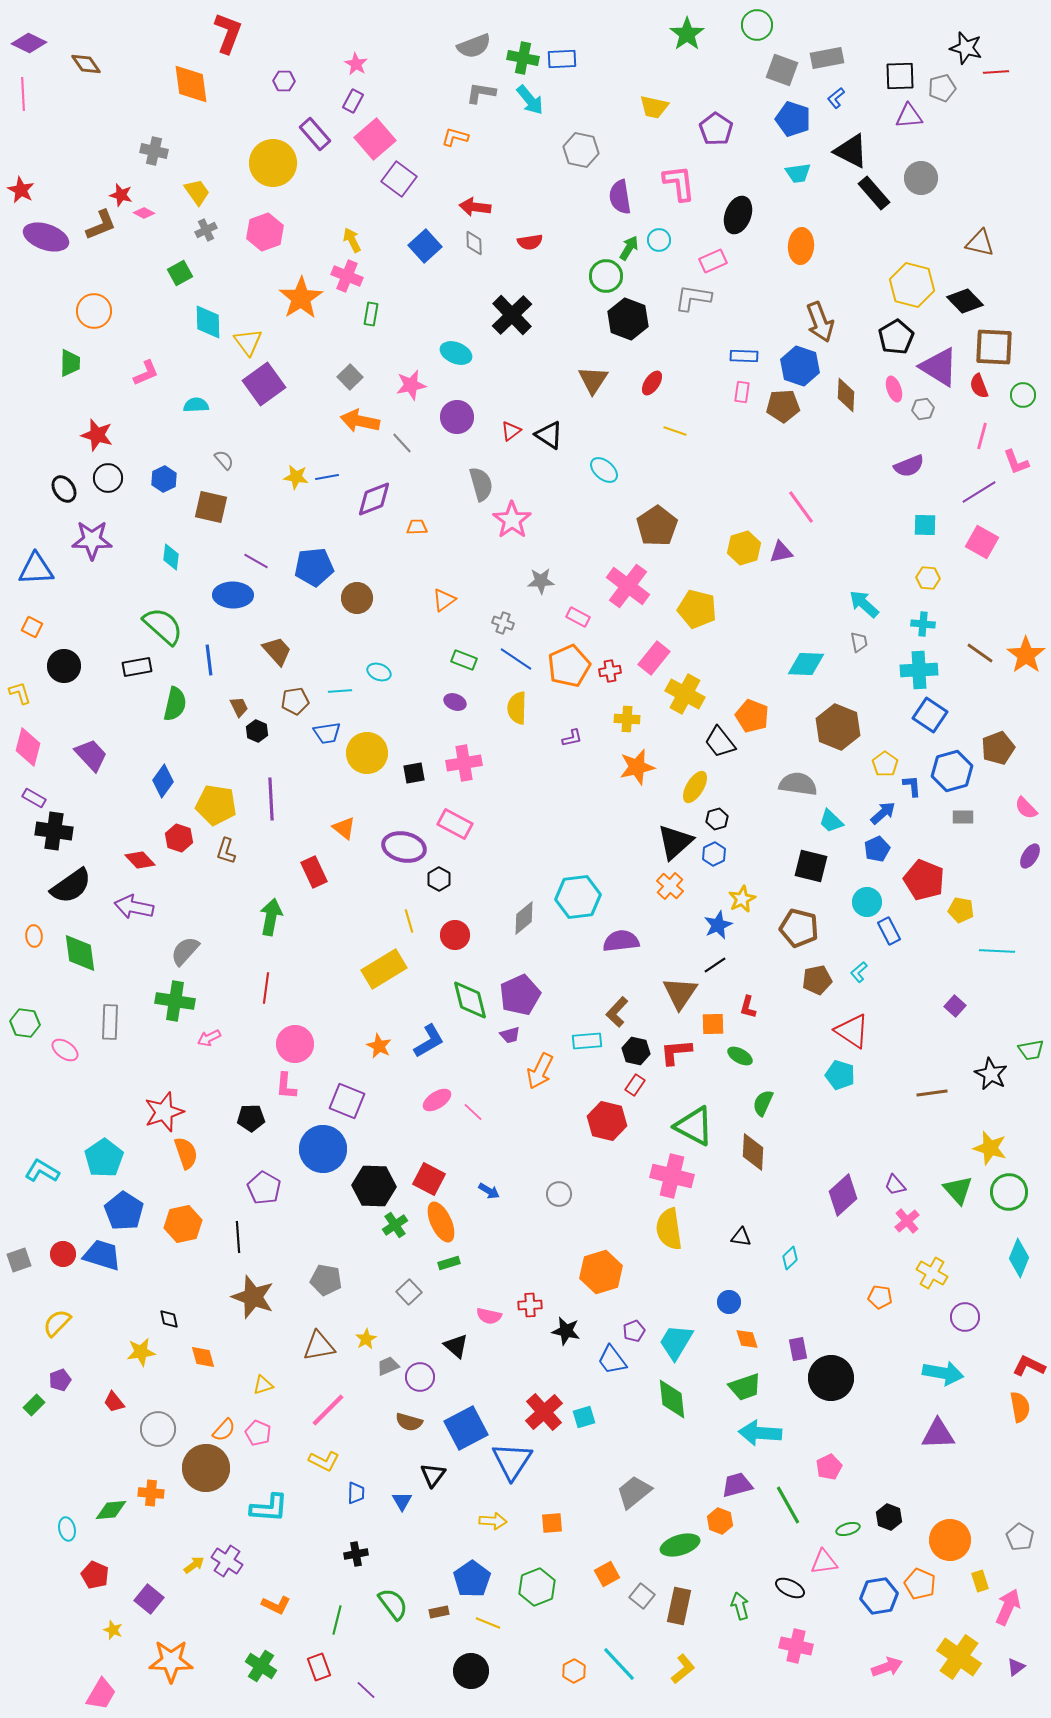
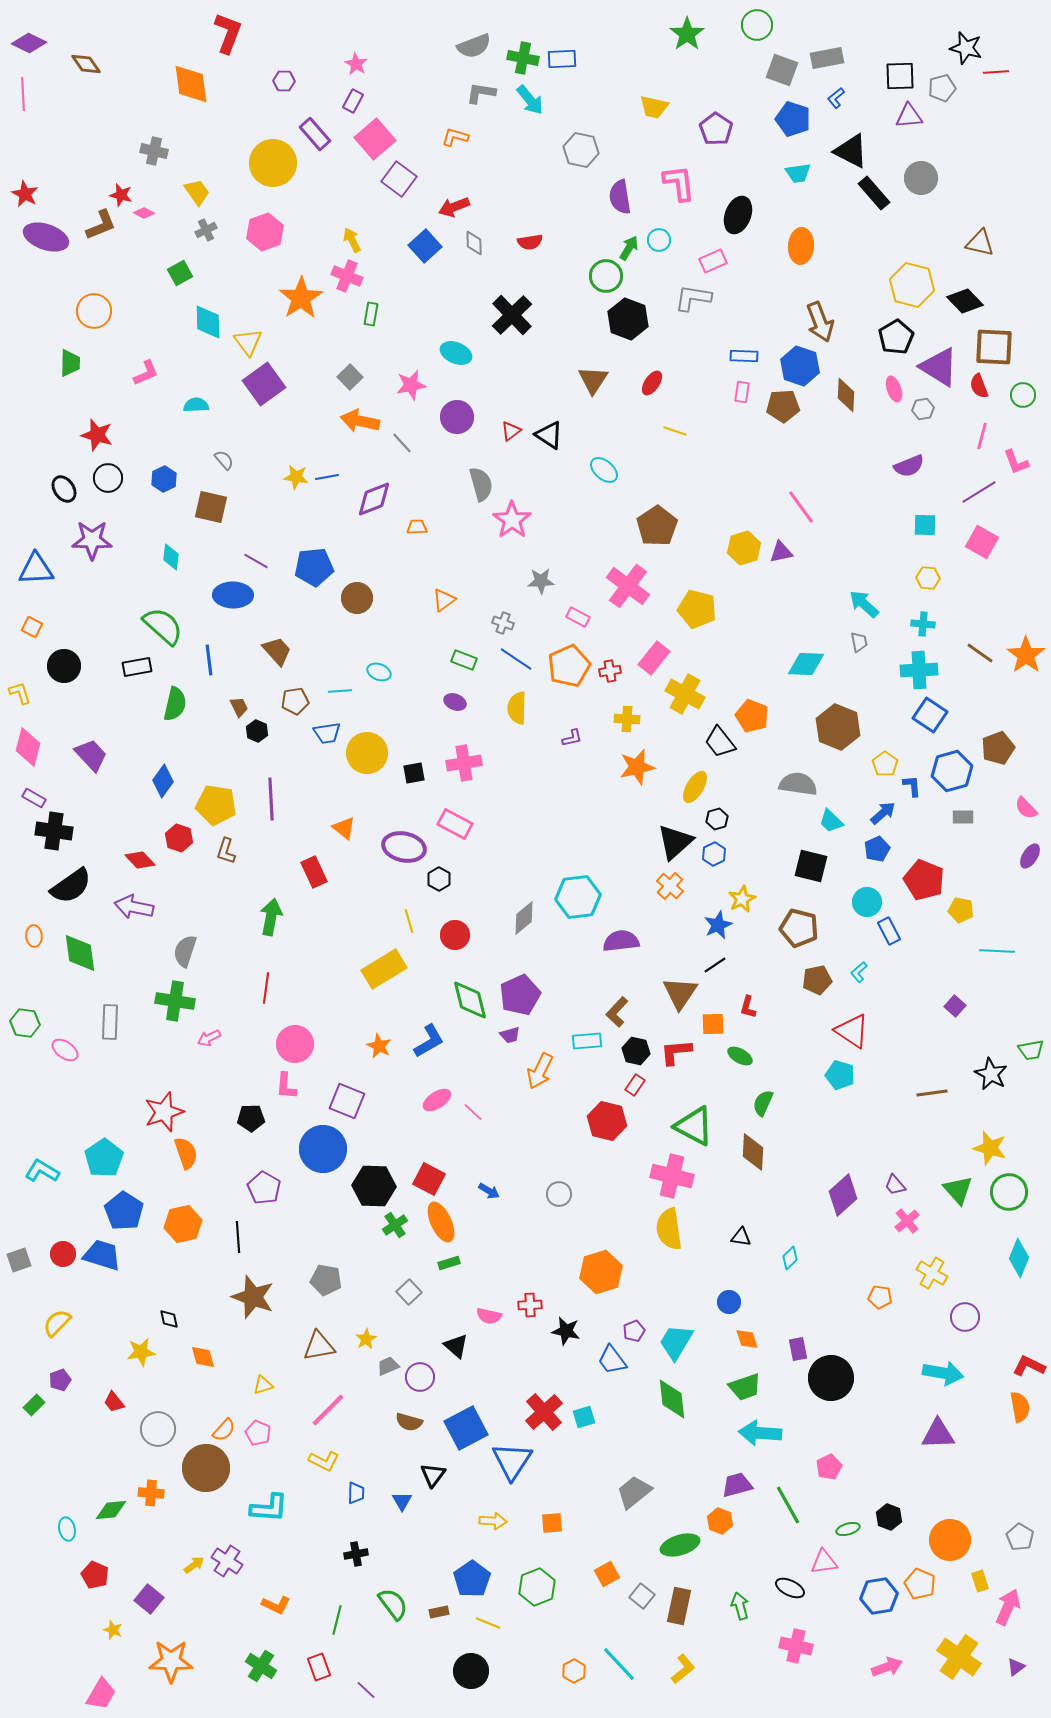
red star at (21, 190): moved 4 px right, 4 px down
red arrow at (475, 207): moved 21 px left; rotated 28 degrees counterclockwise
gray semicircle at (185, 951): rotated 24 degrees counterclockwise
